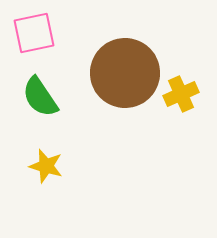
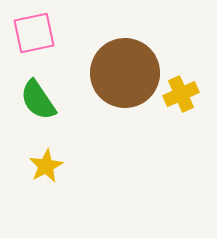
green semicircle: moved 2 px left, 3 px down
yellow star: rotated 28 degrees clockwise
